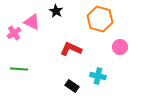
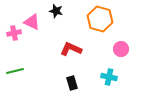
black star: rotated 16 degrees counterclockwise
pink cross: rotated 24 degrees clockwise
pink circle: moved 1 px right, 2 px down
green line: moved 4 px left, 2 px down; rotated 18 degrees counterclockwise
cyan cross: moved 11 px right, 1 px down
black rectangle: moved 3 px up; rotated 40 degrees clockwise
